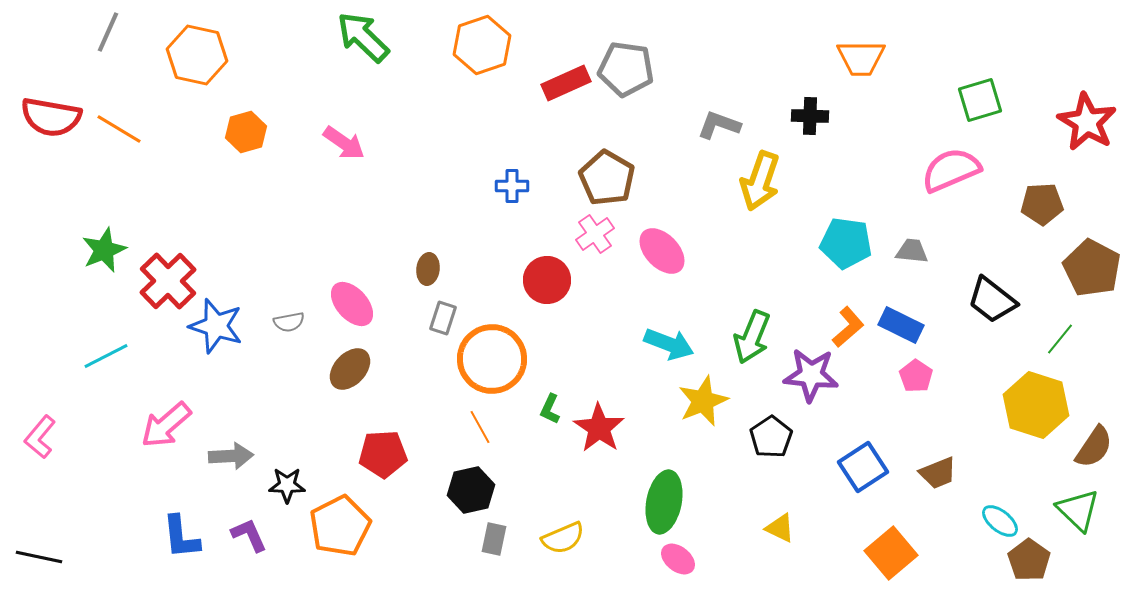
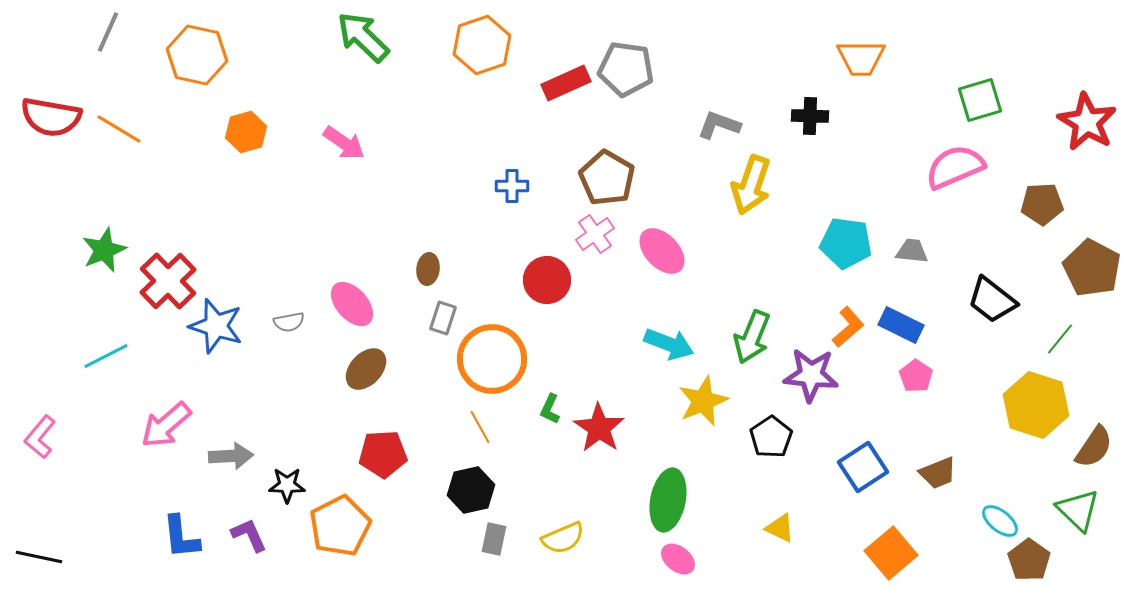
pink semicircle at (951, 170): moved 4 px right, 3 px up
yellow arrow at (760, 181): moved 9 px left, 4 px down
brown ellipse at (350, 369): moved 16 px right
green ellipse at (664, 502): moved 4 px right, 2 px up
